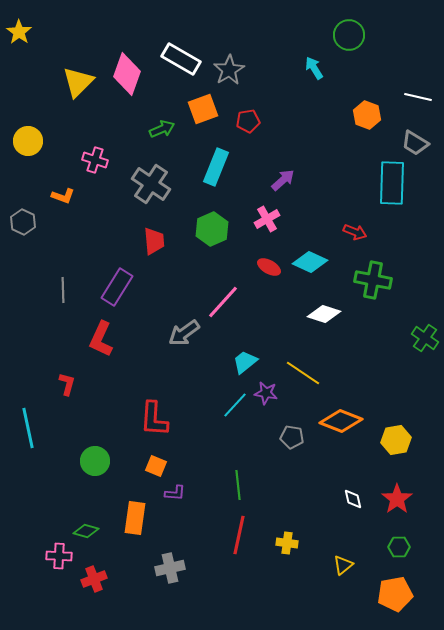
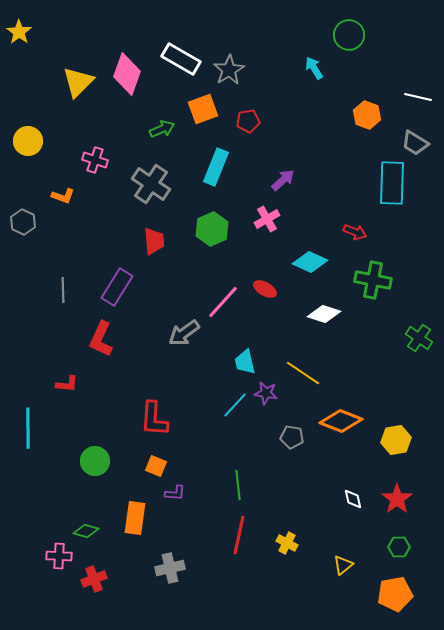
red ellipse at (269, 267): moved 4 px left, 22 px down
green cross at (425, 338): moved 6 px left
cyan trapezoid at (245, 362): rotated 64 degrees counterclockwise
red L-shape at (67, 384): rotated 80 degrees clockwise
cyan line at (28, 428): rotated 12 degrees clockwise
yellow cross at (287, 543): rotated 20 degrees clockwise
